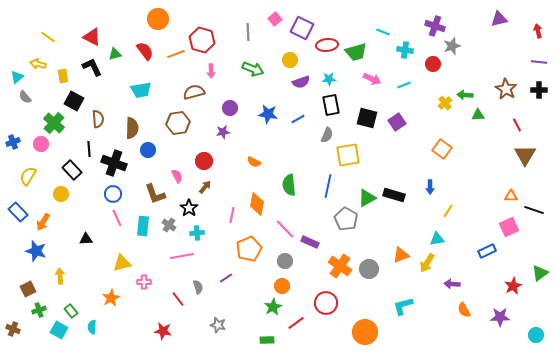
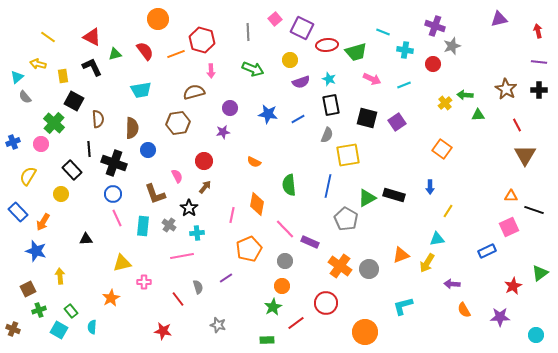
cyan star at (329, 79): rotated 24 degrees clockwise
